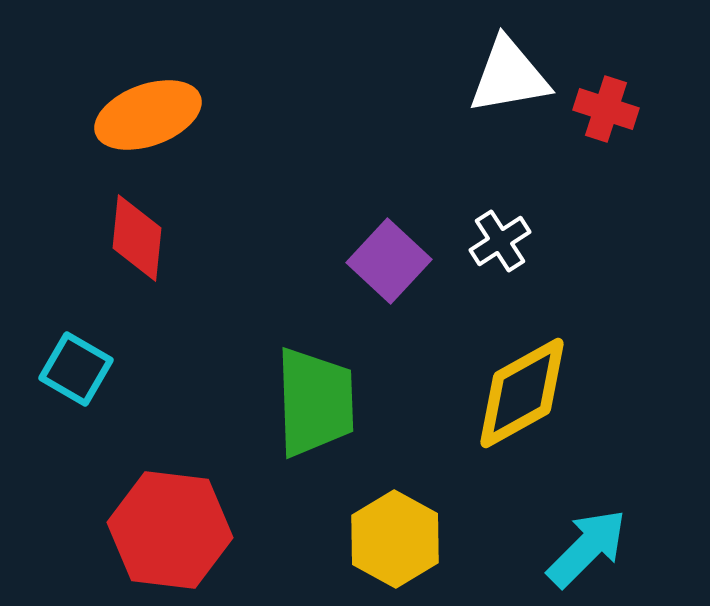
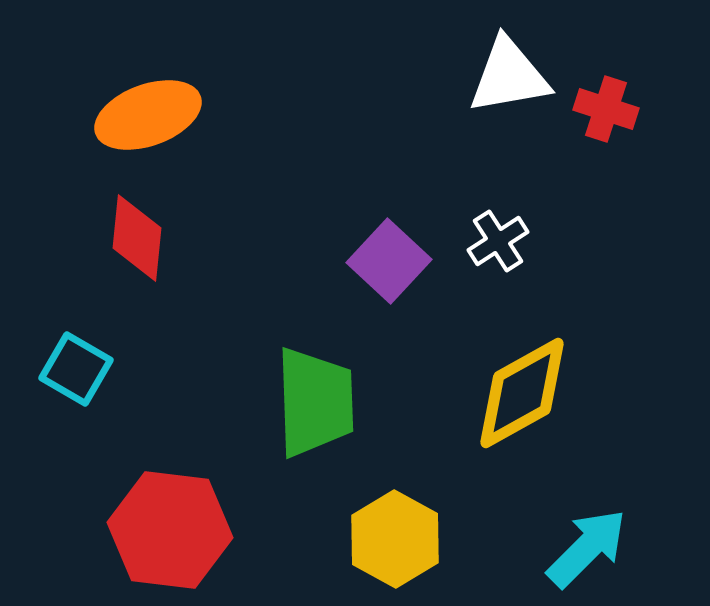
white cross: moved 2 px left
